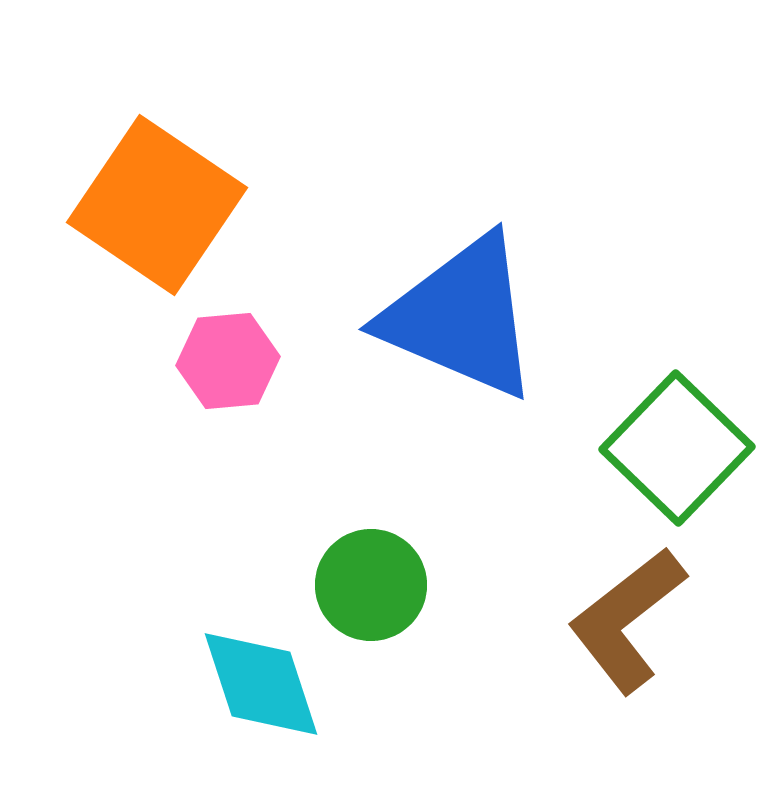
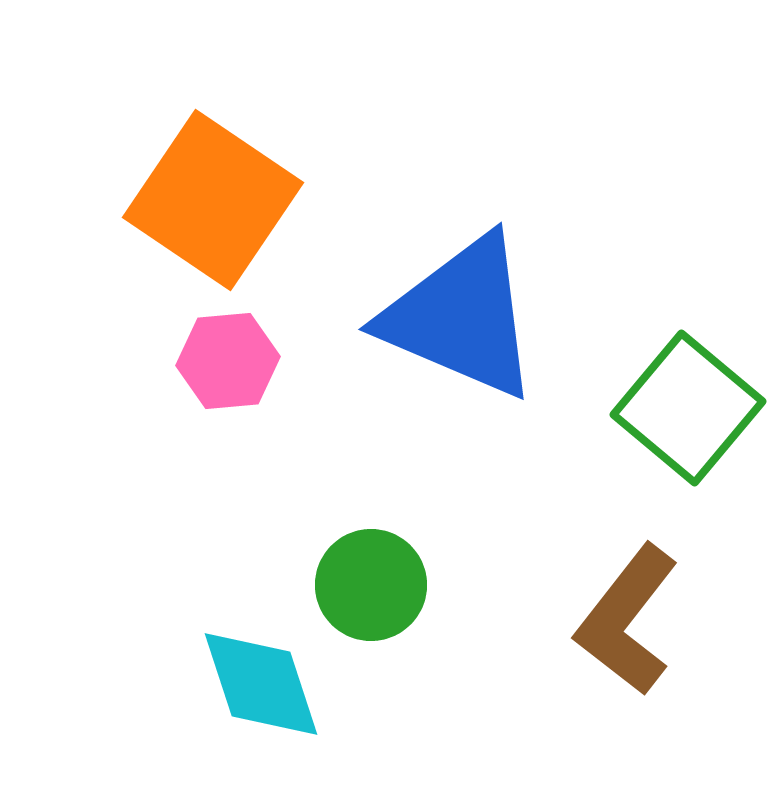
orange square: moved 56 px right, 5 px up
green square: moved 11 px right, 40 px up; rotated 4 degrees counterclockwise
brown L-shape: rotated 14 degrees counterclockwise
